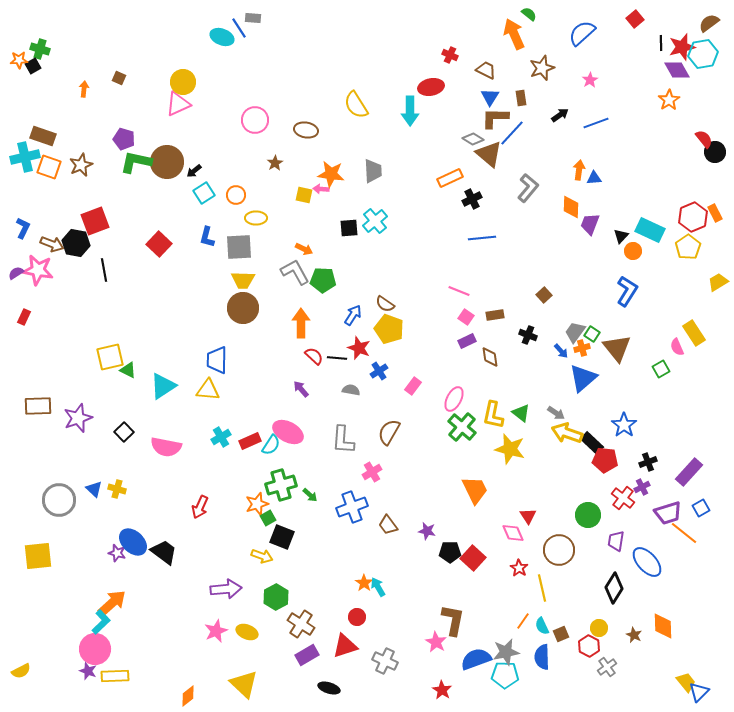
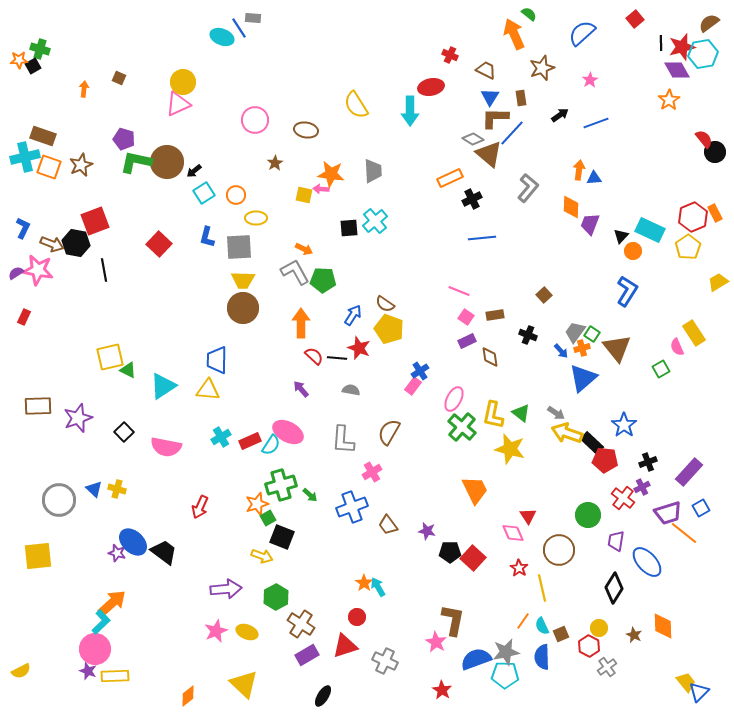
blue cross at (379, 371): moved 41 px right
black ellipse at (329, 688): moved 6 px left, 8 px down; rotated 75 degrees counterclockwise
